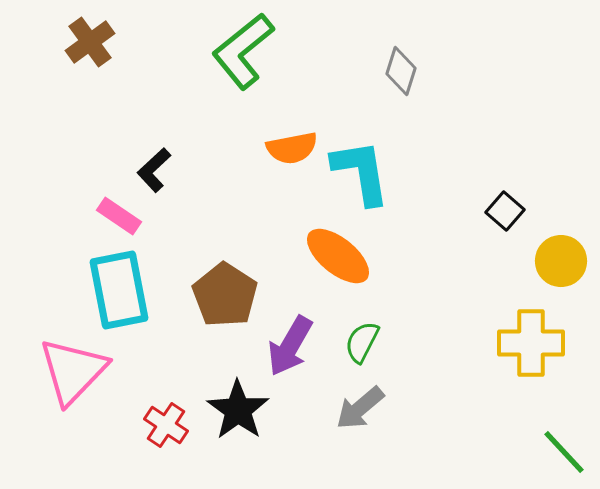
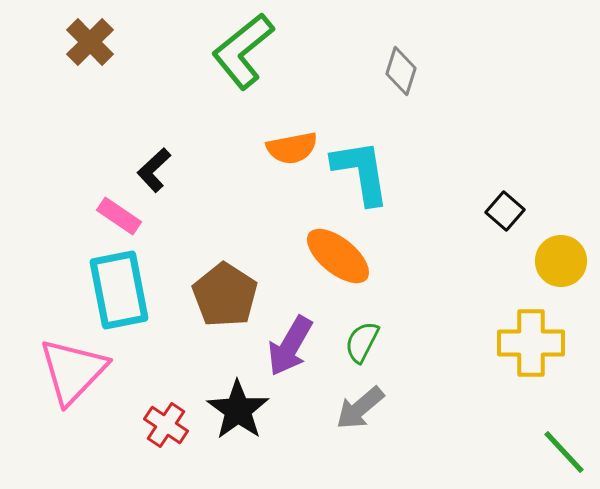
brown cross: rotated 9 degrees counterclockwise
